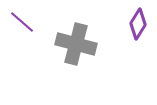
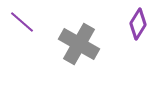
gray cross: moved 3 px right; rotated 15 degrees clockwise
